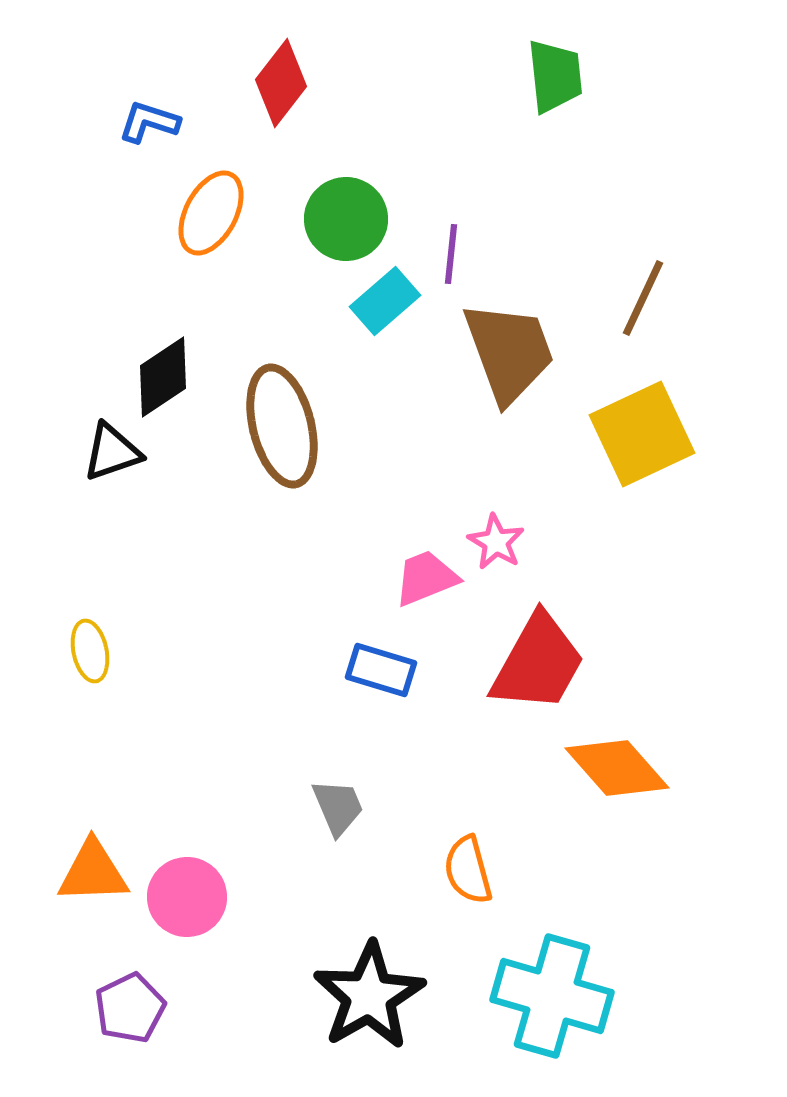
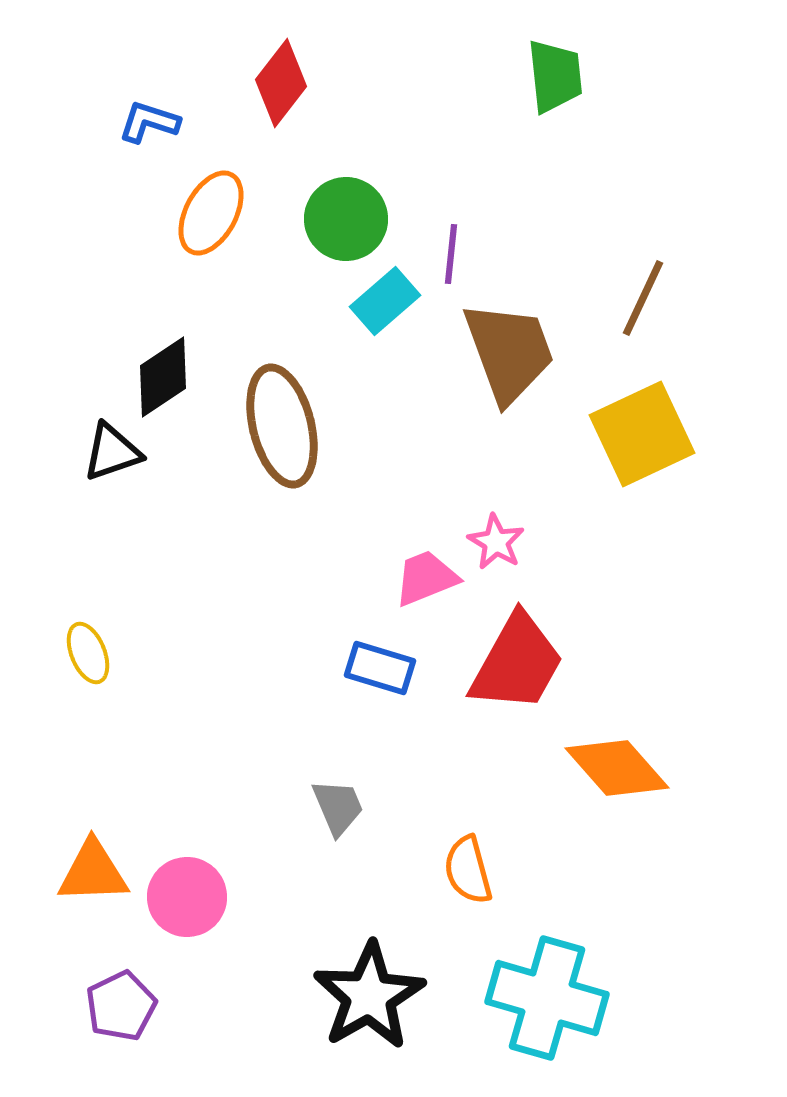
yellow ellipse: moved 2 px left, 2 px down; rotated 10 degrees counterclockwise
red trapezoid: moved 21 px left
blue rectangle: moved 1 px left, 2 px up
cyan cross: moved 5 px left, 2 px down
purple pentagon: moved 9 px left, 2 px up
